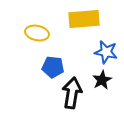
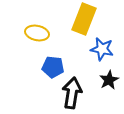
yellow rectangle: rotated 64 degrees counterclockwise
blue star: moved 4 px left, 3 px up
black star: moved 7 px right
